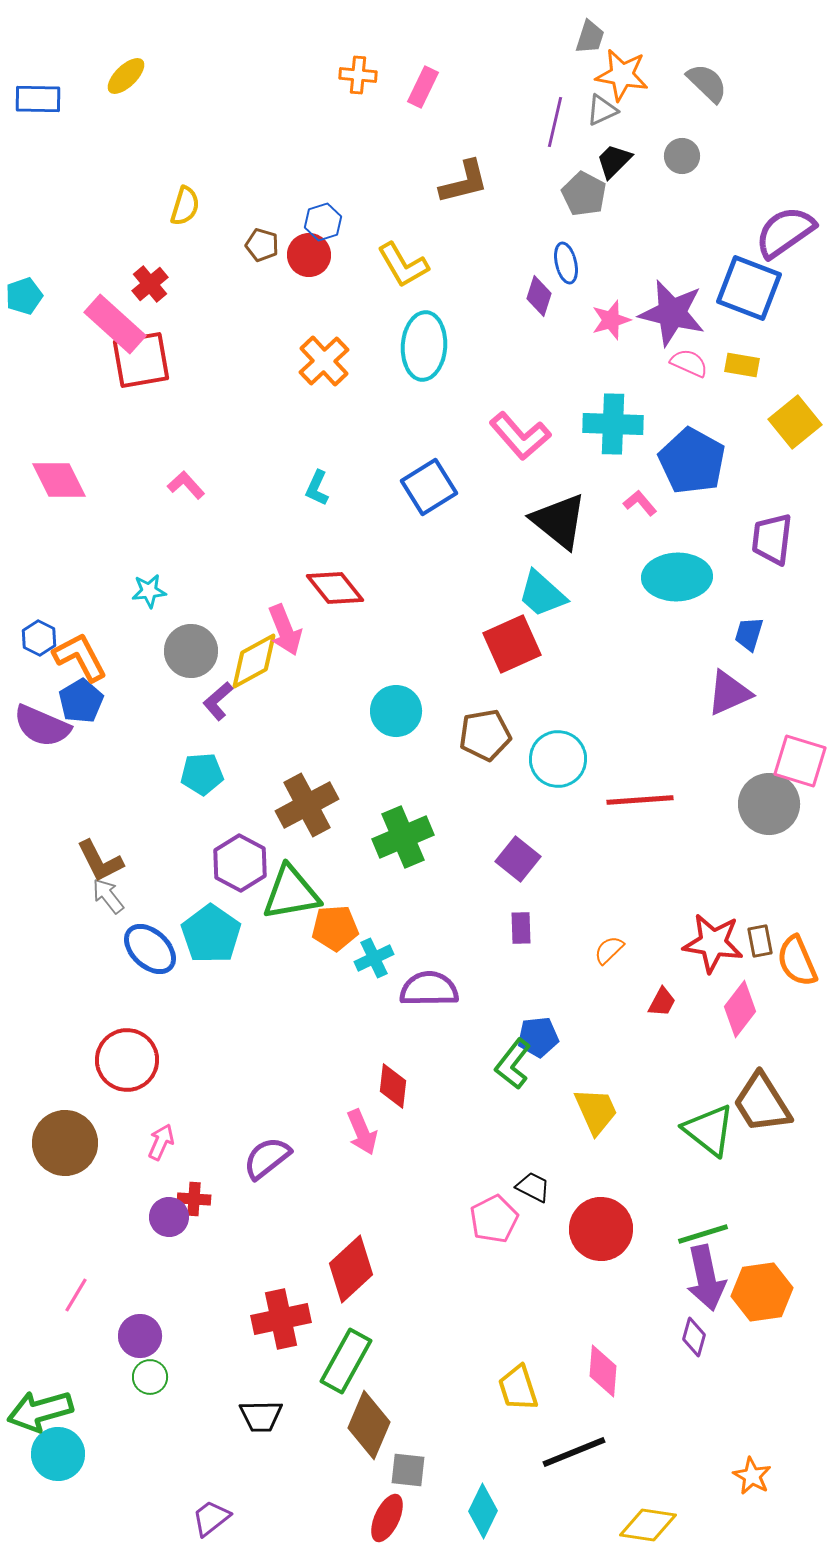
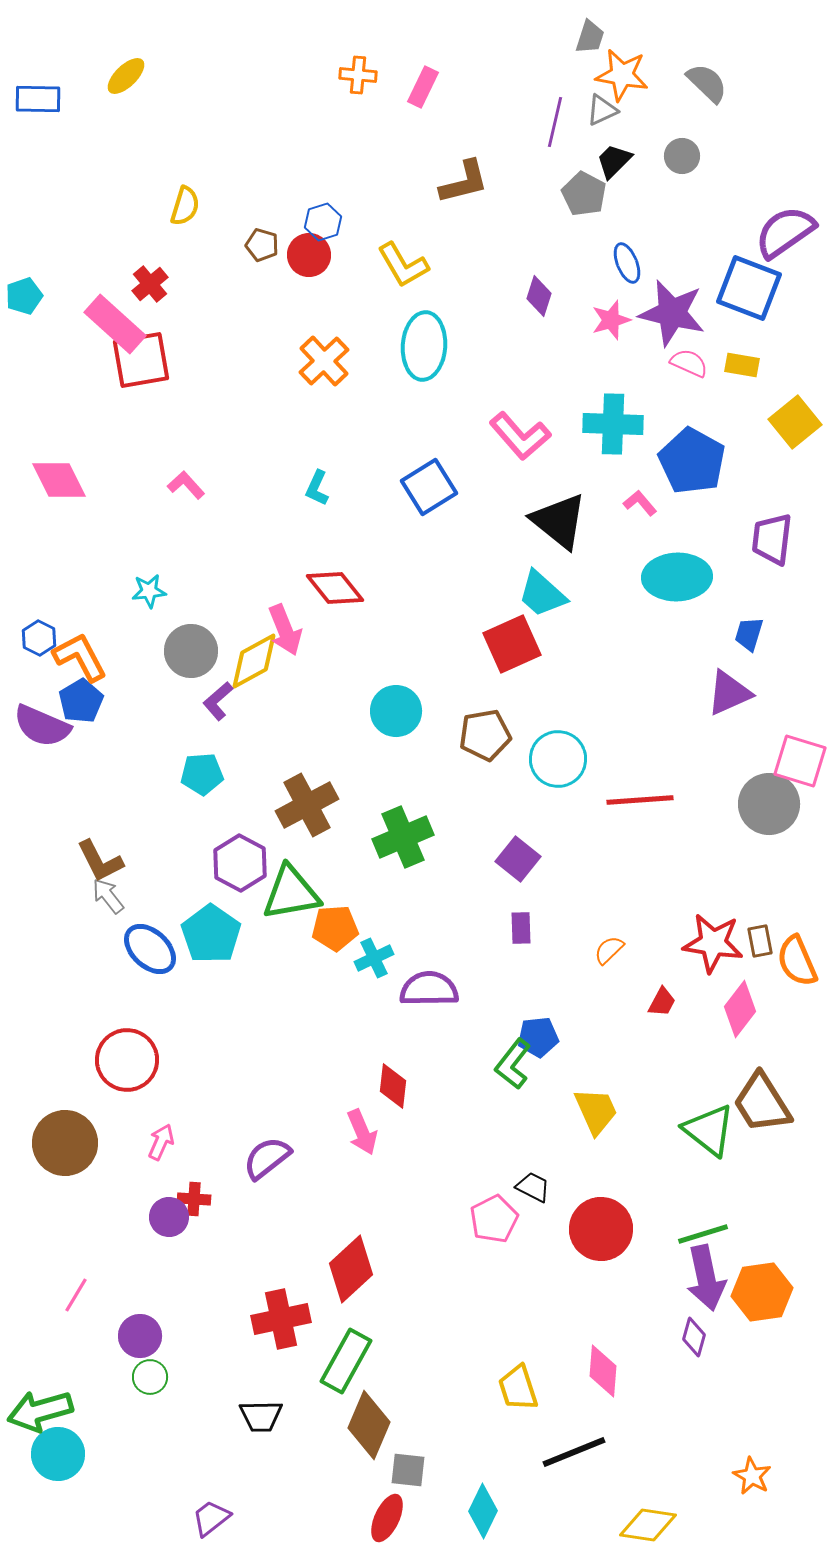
blue ellipse at (566, 263): moved 61 px right; rotated 9 degrees counterclockwise
